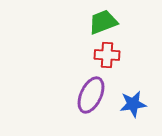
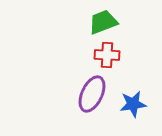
purple ellipse: moved 1 px right, 1 px up
